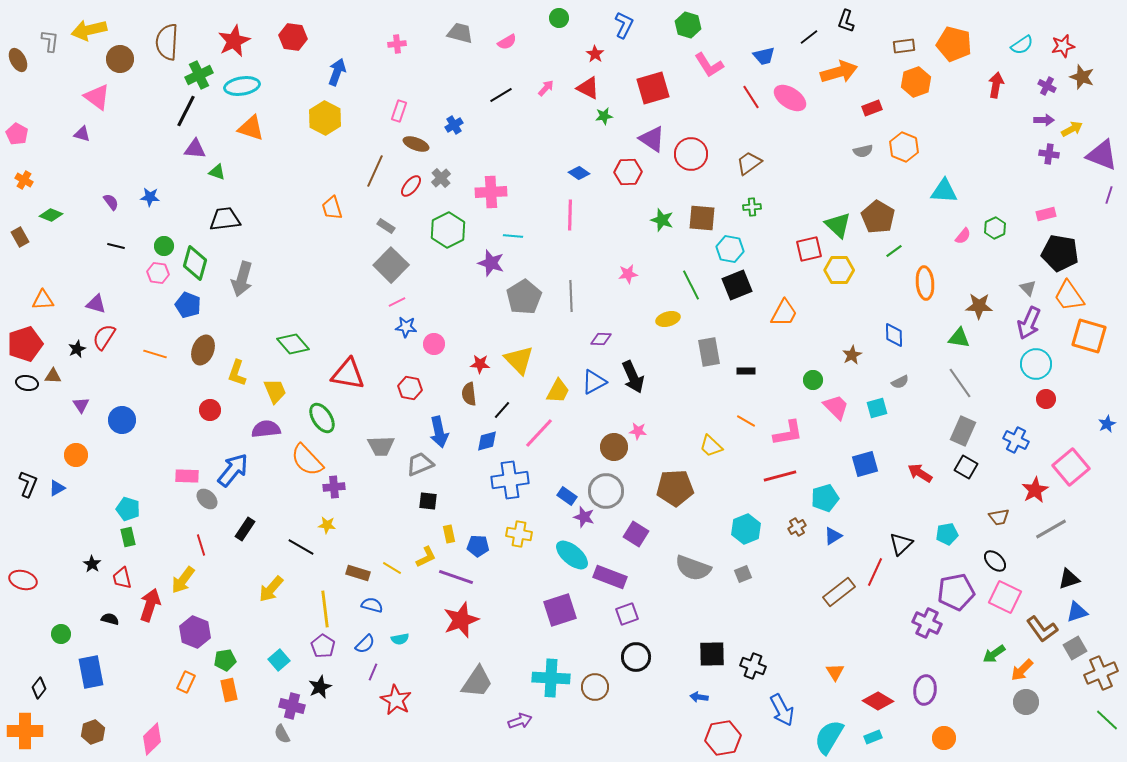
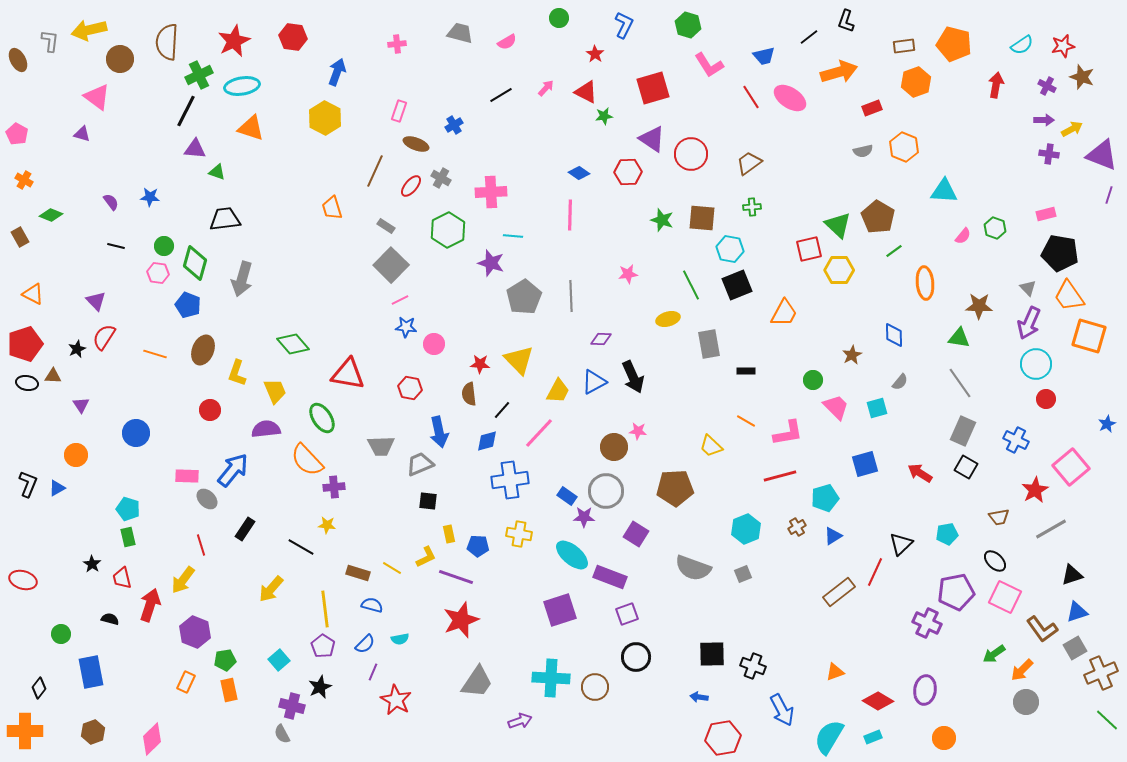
red triangle at (588, 88): moved 2 px left, 4 px down
gray cross at (441, 178): rotated 18 degrees counterclockwise
green hexagon at (995, 228): rotated 15 degrees counterclockwise
orange triangle at (43, 300): moved 10 px left, 6 px up; rotated 30 degrees clockwise
pink line at (397, 302): moved 3 px right, 2 px up
purple triangle at (96, 304): moved 3 px up; rotated 30 degrees clockwise
gray rectangle at (709, 352): moved 8 px up
gray semicircle at (900, 382): rotated 24 degrees counterclockwise
blue circle at (122, 420): moved 14 px right, 13 px down
purple star at (584, 517): rotated 15 degrees counterclockwise
black triangle at (1069, 579): moved 3 px right, 4 px up
orange triangle at (835, 672): rotated 42 degrees clockwise
